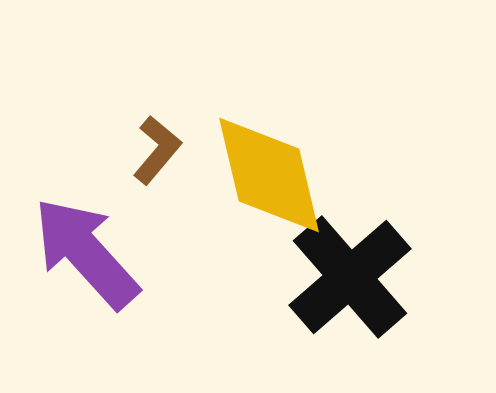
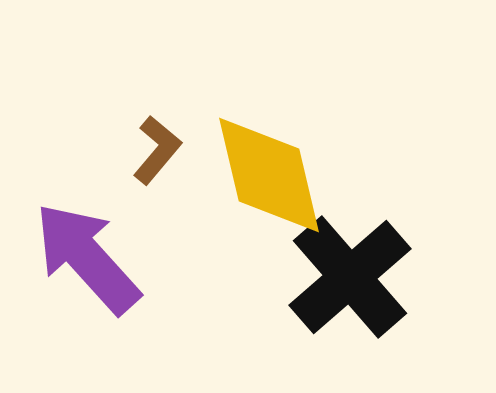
purple arrow: moved 1 px right, 5 px down
